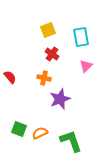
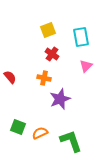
green square: moved 1 px left, 2 px up
